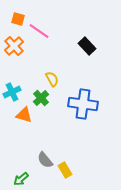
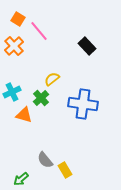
orange square: rotated 16 degrees clockwise
pink line: rotated 15 degrees clockwise
yellow semicircle: rotated 98 degrees counterclockwise
